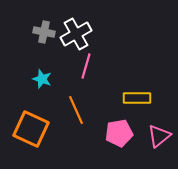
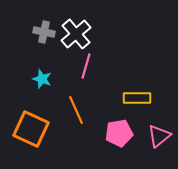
white cross: rotated 12 degrees counterclockwise
